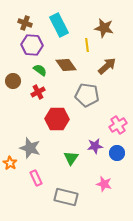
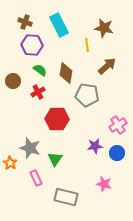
brown cross: moved 1 px up
brown diamond: moved 8 px down; rotated 45 degrees clockwise
green triangle: moved 16 px left, 1 px down
